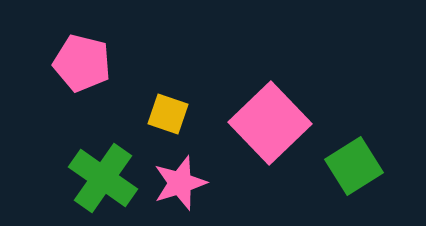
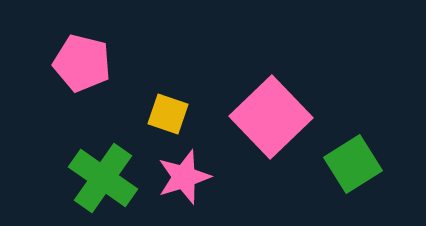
pink square: moved 1 px right, 6 px up
green square: moved 1 px left, 2 px up
pink star: moved 4 px right, 6 px up
